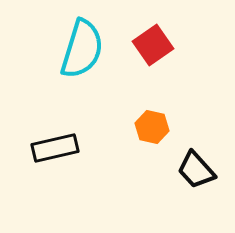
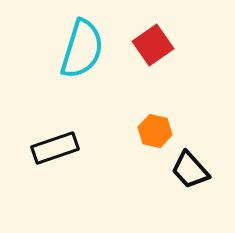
orange hexagon: moved 3 px right, 4 px down
black rectangle: rotated 6 degrees counterclockwise
black trapezoid: moved 6 px left
